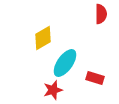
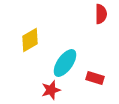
yellow diamond: moved 13 px left, 2 px down
red star: moved 2 px left
